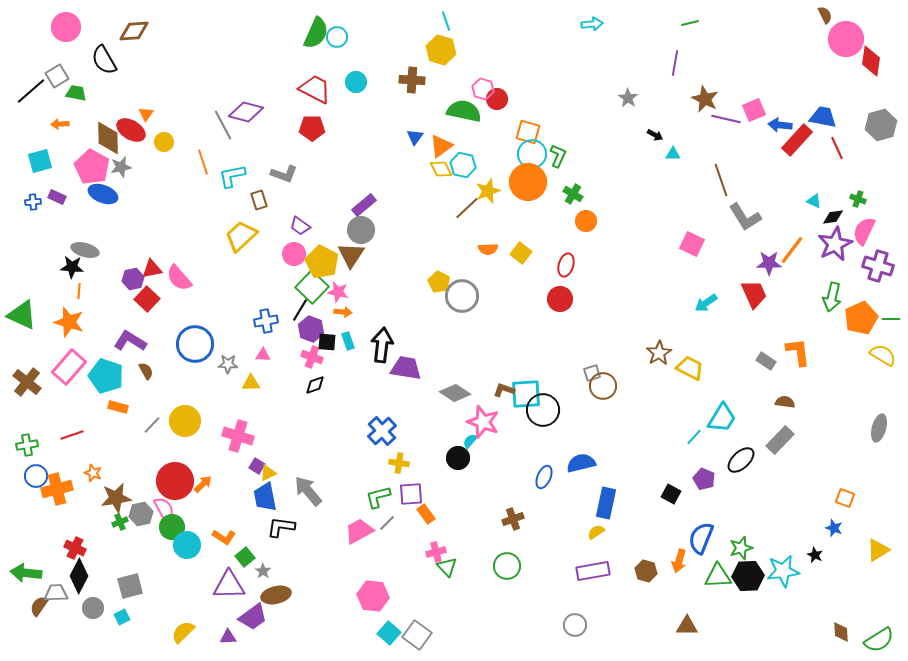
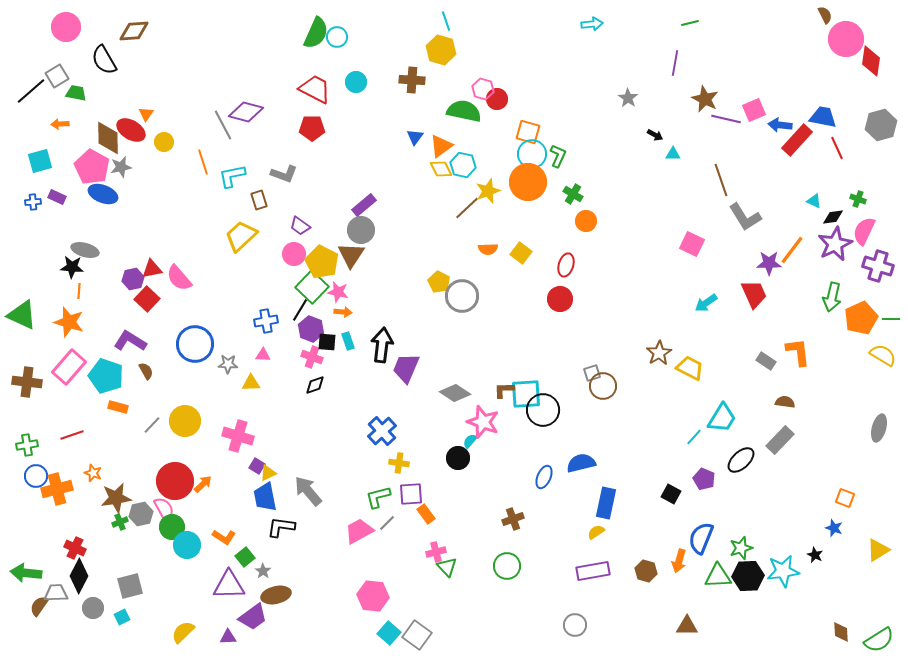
purple trapezoid at (406, 368): rotated 76 degrees counterclockwise
brown cross at (27, 382): rotated 32 degrees counterclockwise
brown L-shape at (504, 390): rotated 20 degrees counterclockwise
